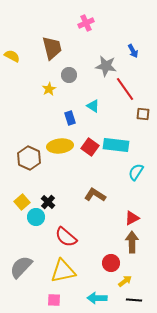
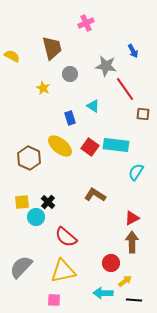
gray circle: moved 1 px right, 1 px up
yellow star: moved 6 px left, 1 px up; rotated 16 degrees counterclockwise
yellow ellipse: rotated 45 degrees clockwise
yellow square: rotated 35 degrees clockwise
cyan arrow: moved 6 px right, 5 px up
